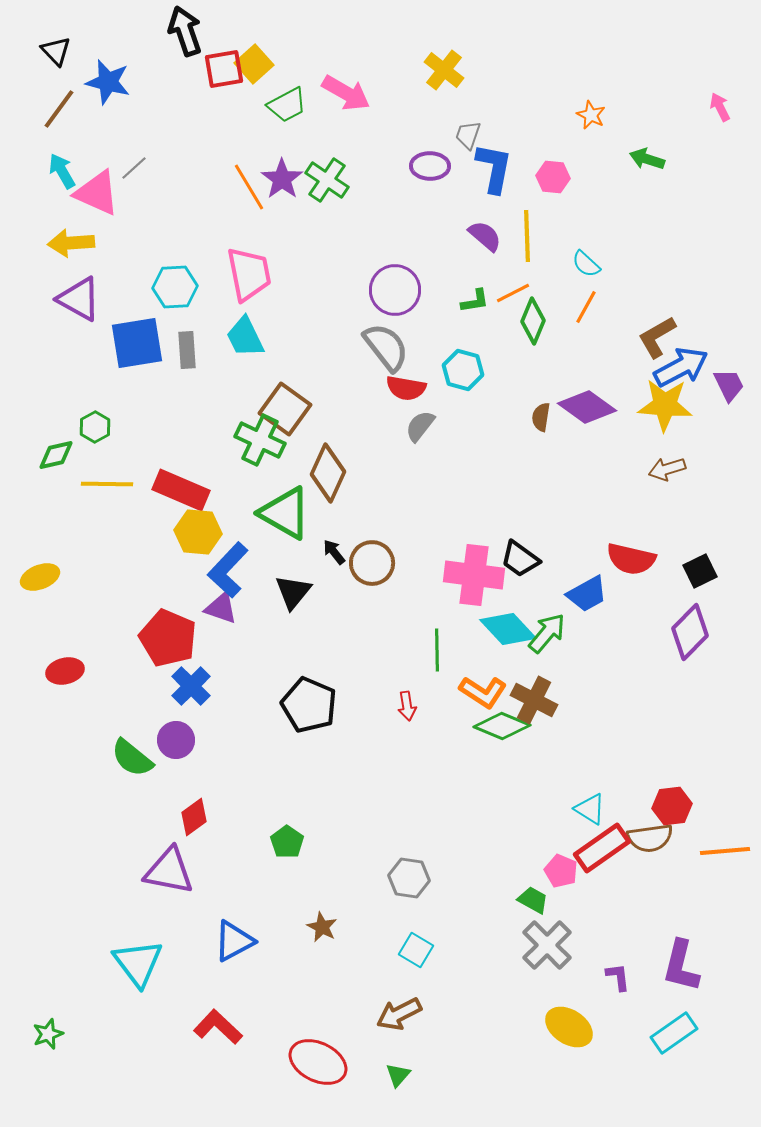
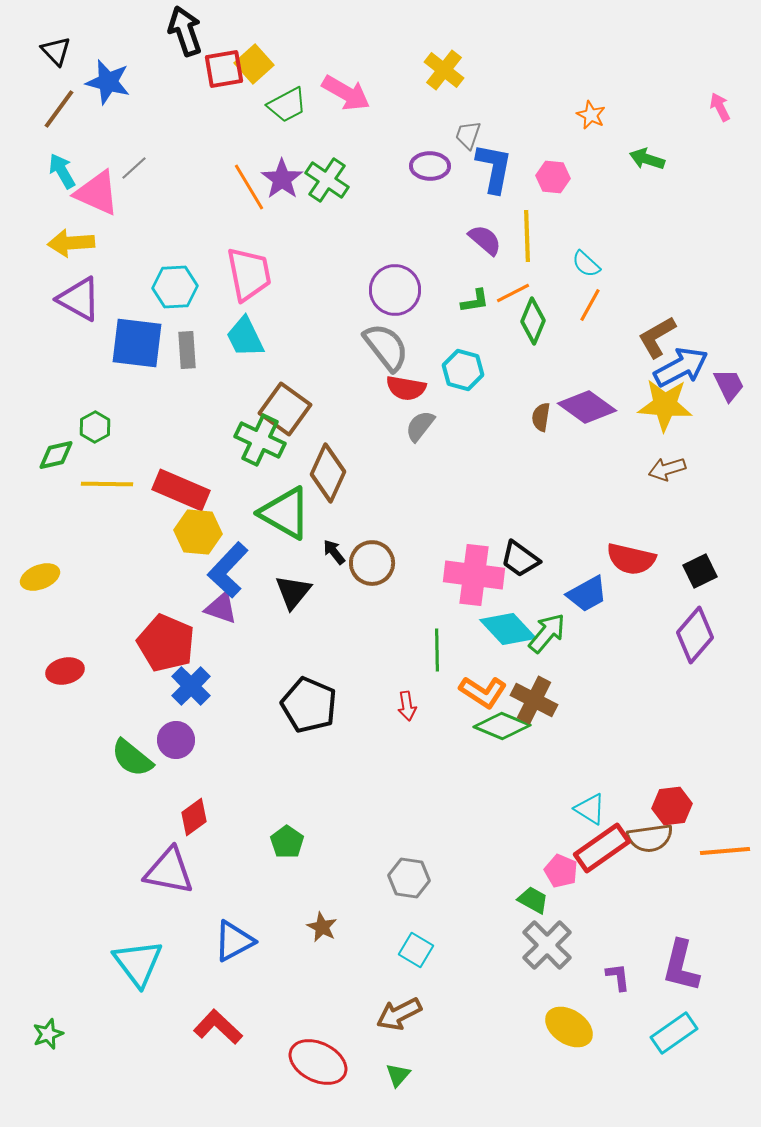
purple semicircle at (485, 236): moved 4 px down
orange line at (586, 307): moved 4 px right, 2 px up
blue square at (137, 343): rotated 16 degrees clockwise
purple diamond at (690, 632): moved 5 px right, 3 px down; rotated 4 degrees counterclockwise
red pentagon at (168, 638): moved 2 px left, 5 px down
